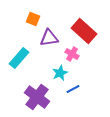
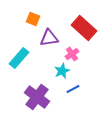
red rectangle: moved 3 px up
pink cross: rotated 24 degrees clockwise
cyan star: moved 2 px right, 2 px up
